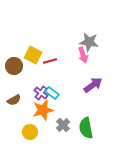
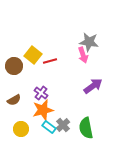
yellow square: rotated 12 degrees clockwise
purple arrow: moved 1 px down
cyan rectangle: moved 3 px left, 34 px down
yellow circle: moved 9 px left, 3 px up
